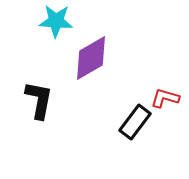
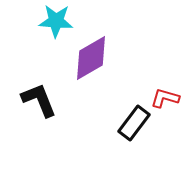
black L-shape: rotated 33 degrees counterclockwise
black rectangle: moved 1 px left, 1 px down
